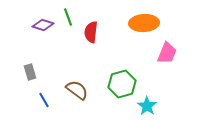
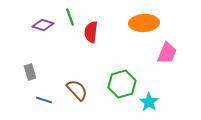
green line: moved 2 px right
brown semicircle: rotated 10 degrees clockwise
blue line: rotated 42 degrees counterclockwise
cyan star: moved 2 px right, 4 px up
